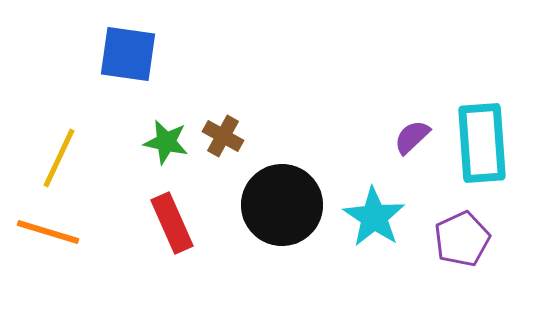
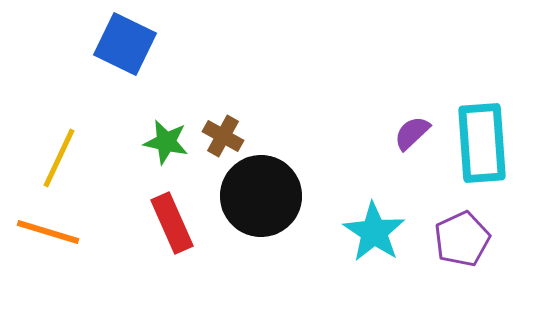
blue square: moved 3 px left, 10 px up; rotated 18 degrees clockwise
purple semicircle: moved 4 px up
black circle: moved 21 px left, 9 px up
cyan star: moved 15 px down
